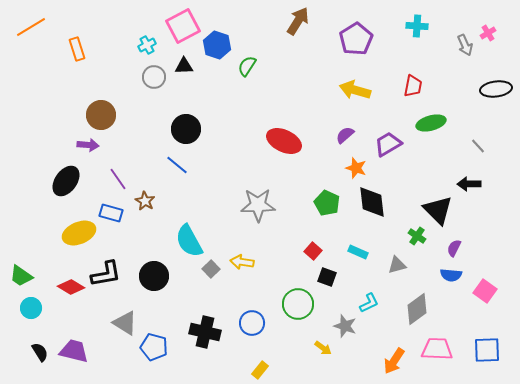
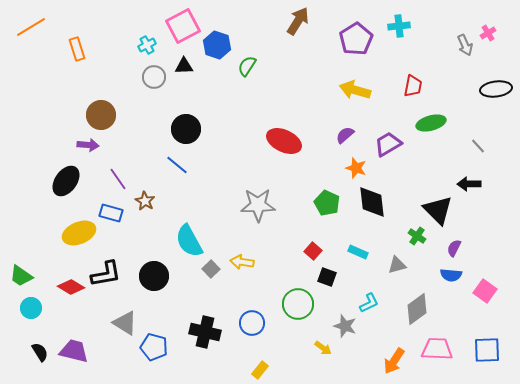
cyan cross at (417, 26): moved 18 px left; rotated 10 degrees counterclockwise
